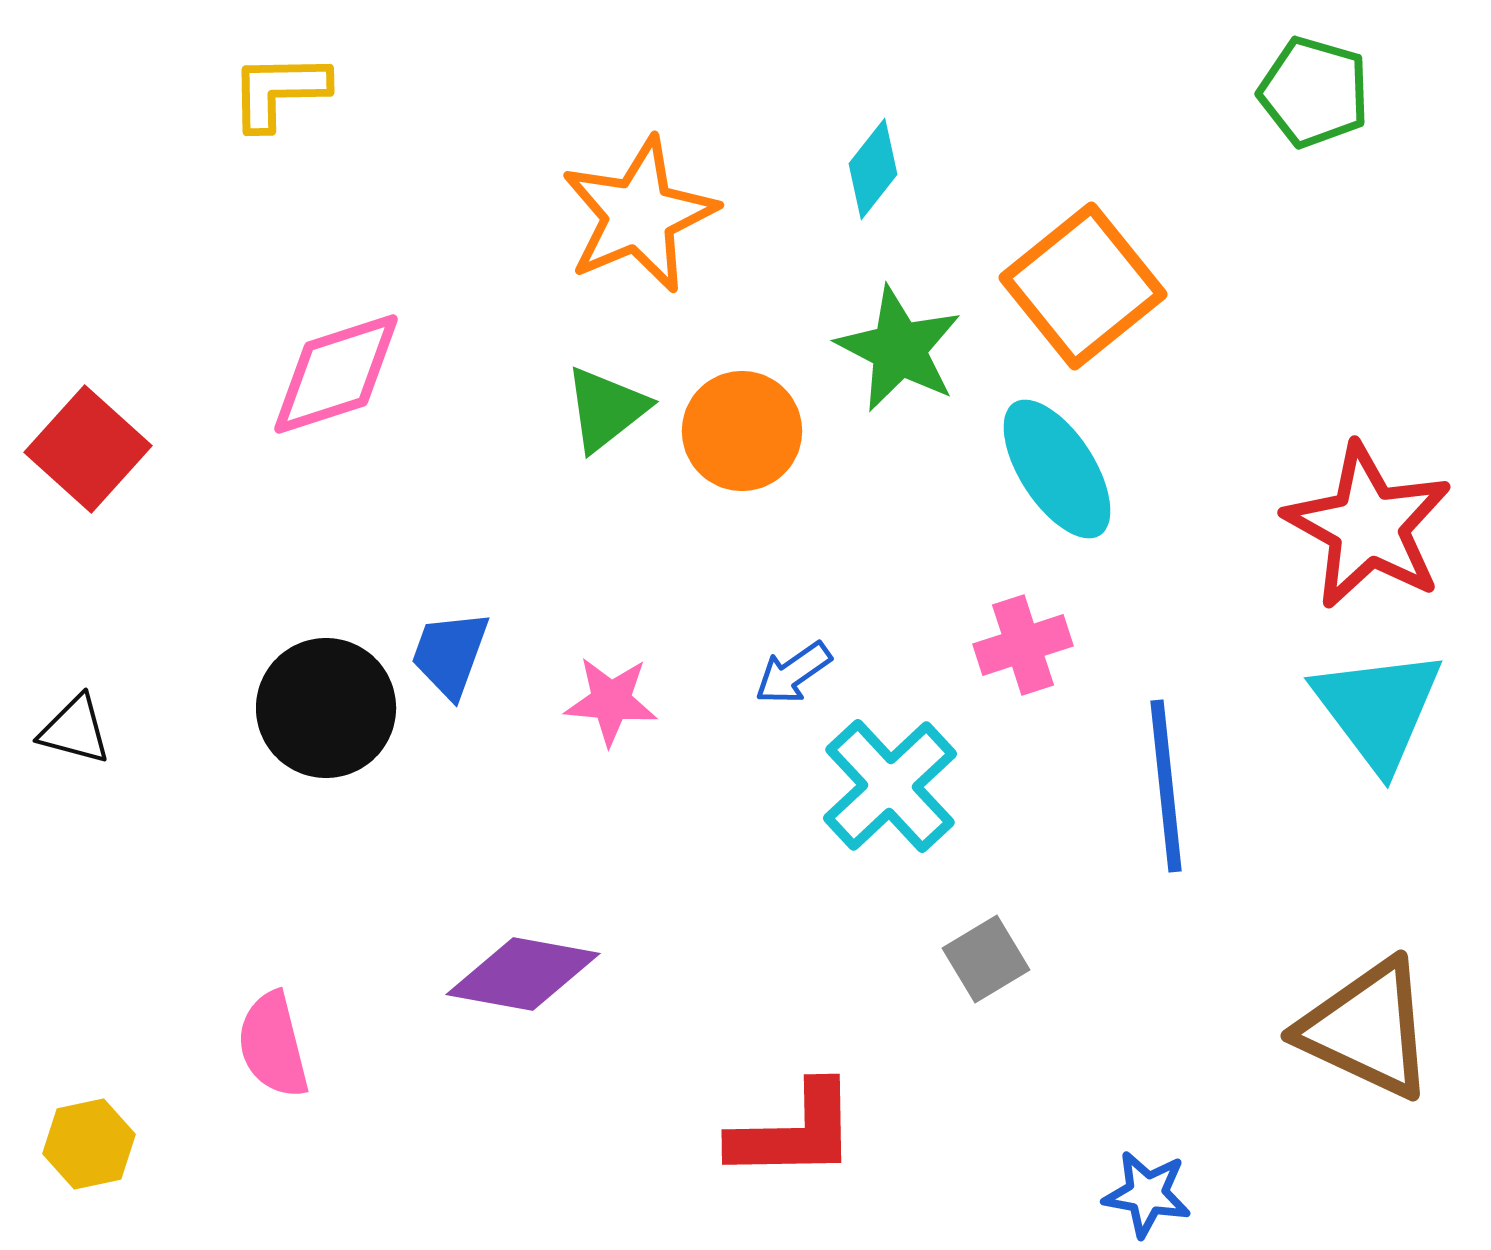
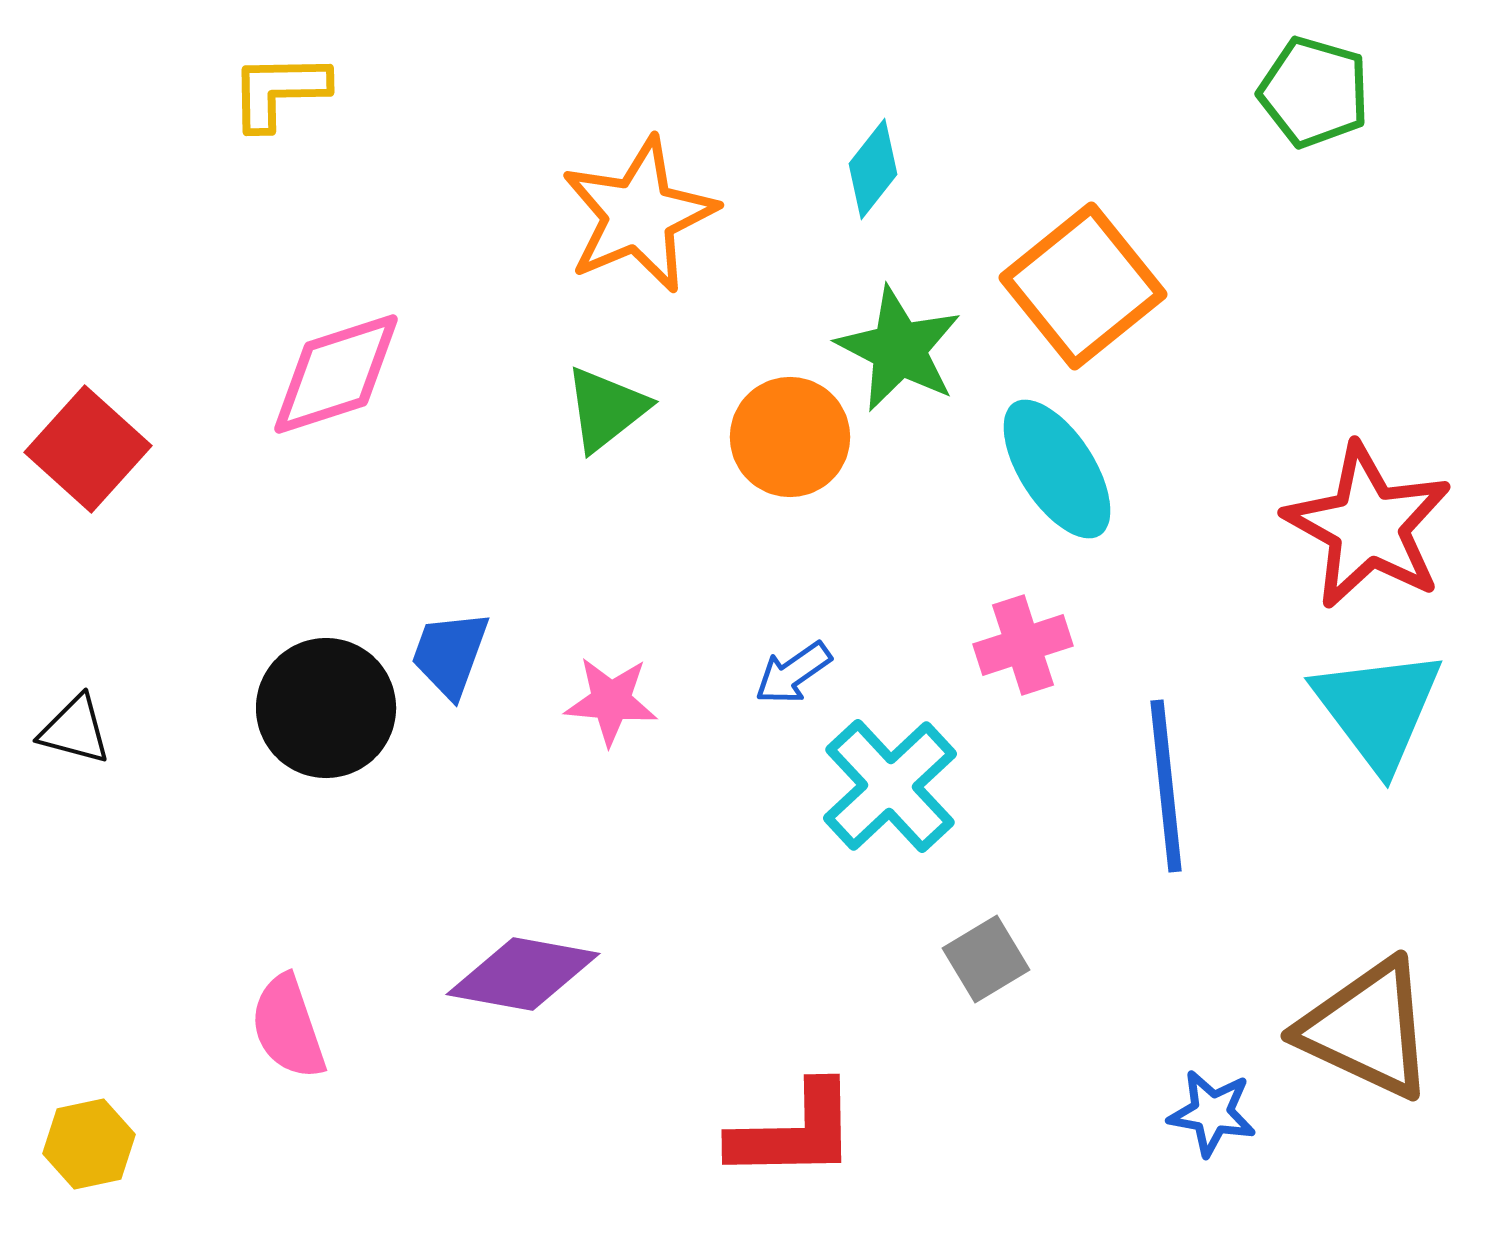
orange circle: moved 48 px right, 6 px down
pink semicircle: moved 15 px right, 18 px up; rotated 5 degrees counterclockwise
blue star: moved 65 px right, 81 px up
